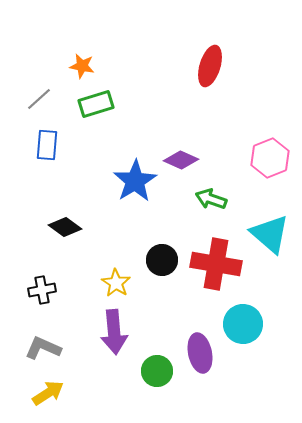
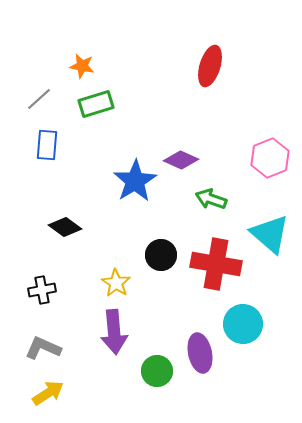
black circle: moved 1 px left, 5 px up
